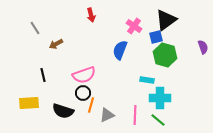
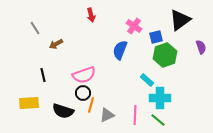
black triangle: moved 14 px right
purple semicircle: moved 2 px left
green hexagon: rotated 25 degrees clockwise
cyan rectangle: rotated 32 degrees clockwise
